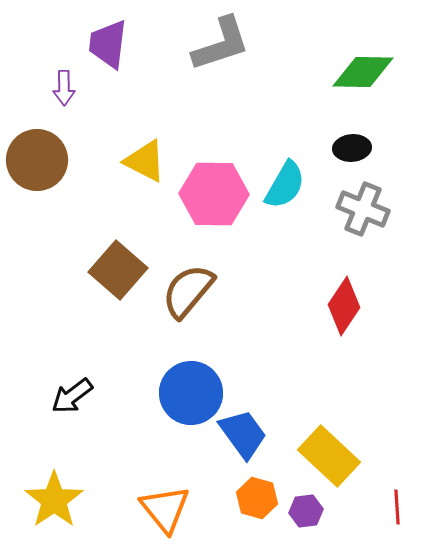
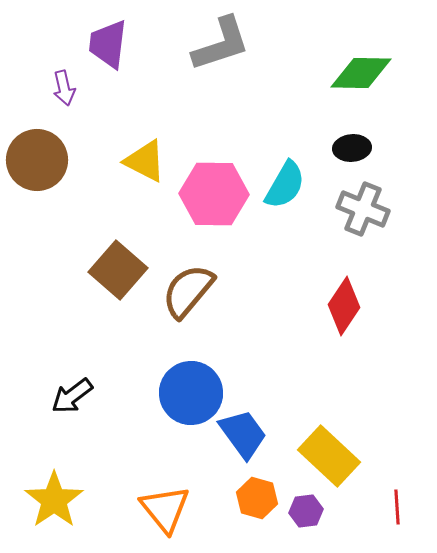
green diamond: moved 2 px left, 1 px down
purple arrow: rotated 12 degrees counterclockwise
